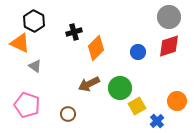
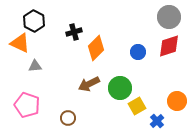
gray triangle: rotated 40 degrees counterclockwise
brown circle: moved 4 px down
